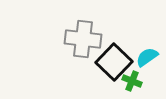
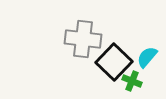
cyan semicircle: rotated 15 degrees counterclockwise
